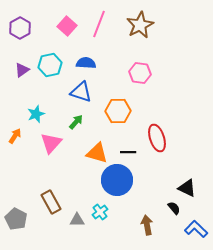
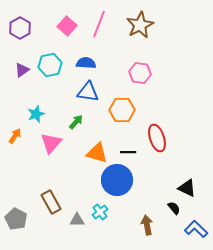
blue triangle: moved 7 px right; rotated 10 degrees counterclockwise
orange hexagon: moved 4 px right, 1 px up
